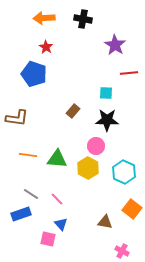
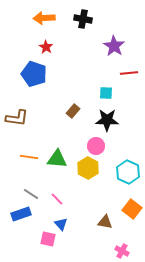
purple star: moved 1 px left, 1 px down
orange line: moved 1 px right, 2 px down
cyan hexagon: moved 4 px right
